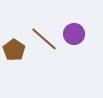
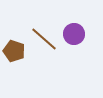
brown pentagon: moved 1 px down; rotated 15 degrees counterclockwise
